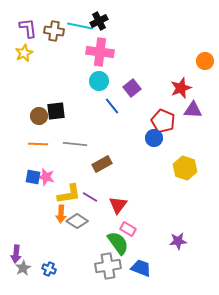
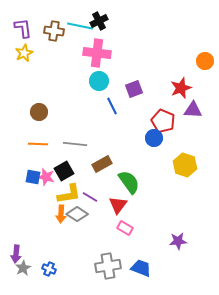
purple L-shape: moved 5 px left
pink cross: moved 3 px left, 1 px down
purple square: moved 2 px right, 1 px down; rotated 18 degrees clockwise
blue line: rotated 12 degrees clockwise
black square: moved 8 px right, 60 px down; rotated 24 degrees counterclockwise
brown circle: moved 4 px up
yellow hexagon: moved 3 px up
gray diamond: moved 7 px up
pink rectangle: moved 3 px left, 1 px up
green semicircle: moved 11 px right, 61 px up
